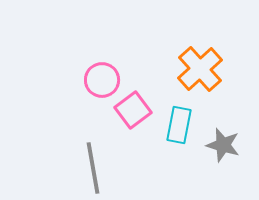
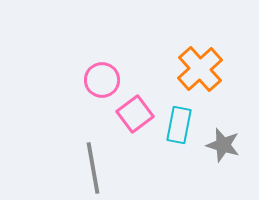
pink square: moved 2 px right, 4 px down
